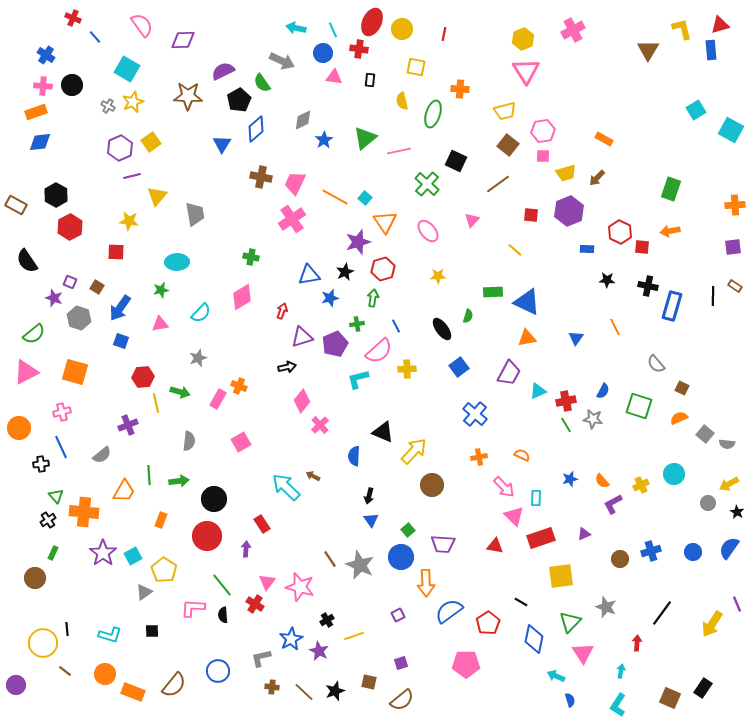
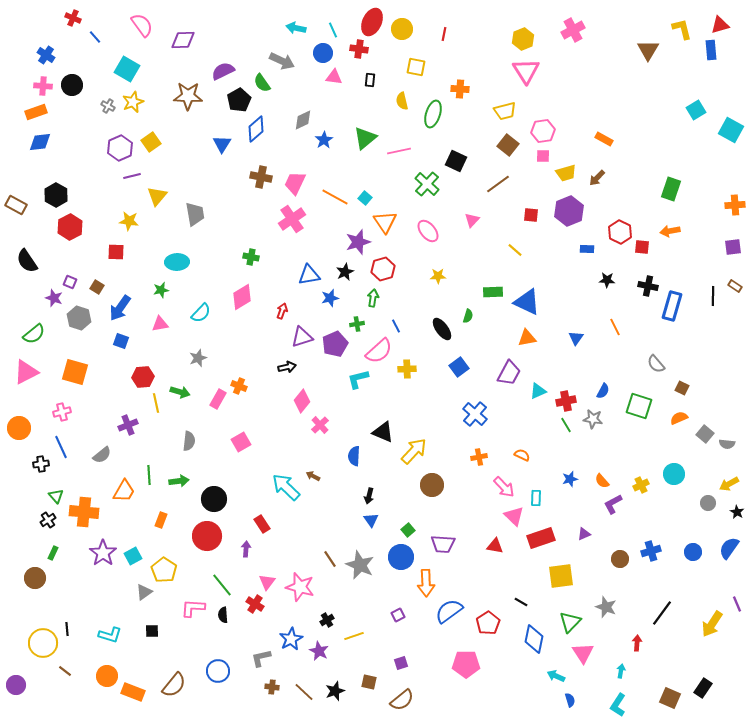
orange circle at (105, 674): moved 2 px right, 2 px down
